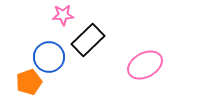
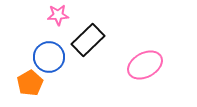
pink star: moved 5 px left
orange pentagon: moved 1 px right, 1 px down; rotated 10 degrees counterclockwise
